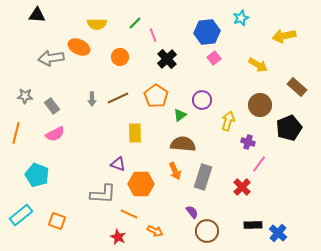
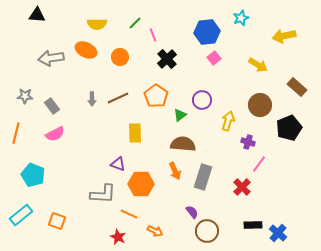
orange ellipse at (79, 47): moved 7 px right, 3 px down
cyan pentagon at (37, 175): moved 4 px left
